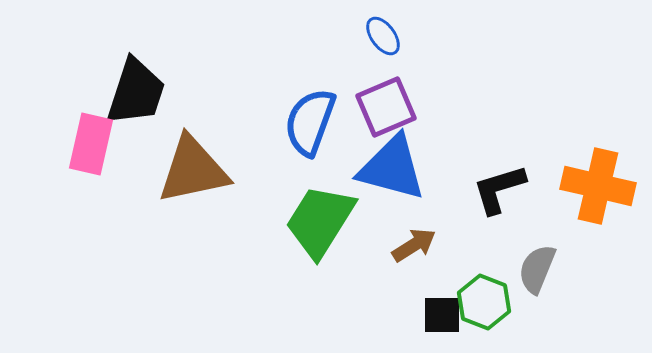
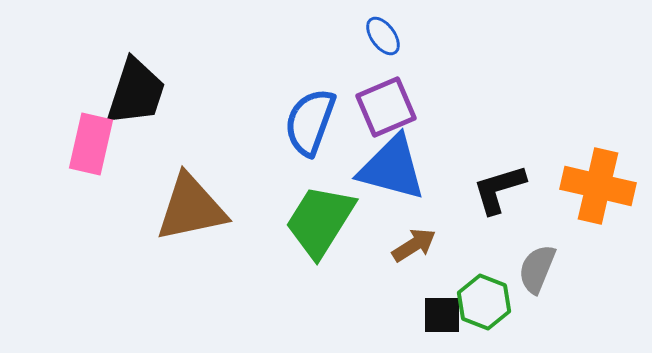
brown triangle: moved 2 px left, 38 px down
